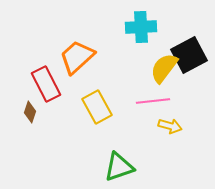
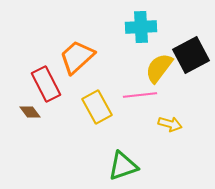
black square: moved 2 px right
yellow semicircle: moved 5 px left
pink line: moved 13 px left, 6 px up
brown diamond: rotated 55 degrees counterclockwise
yellow arrow: moved 2 px up
green triangle: moved 4 px right, 1 px up
